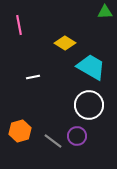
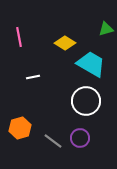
green triangle: moved 1 px right, 17 px down; rotated 14 degrees counterclockwise
pink line: moved 12 px down
cyan trapezoid: moved 3 px up
white circle: moved 3 px left, 4 px up
orange hexagon: moved 3 px up
purple circle: moved 3 px right, 2 px down
